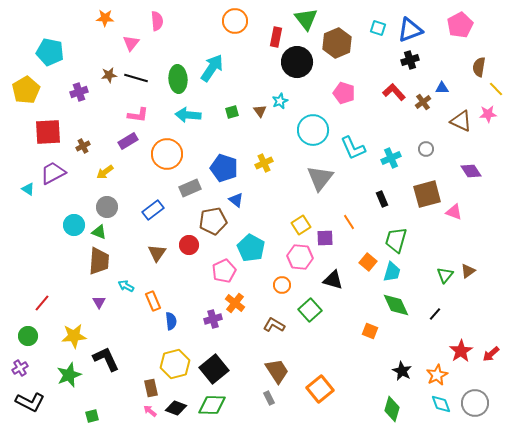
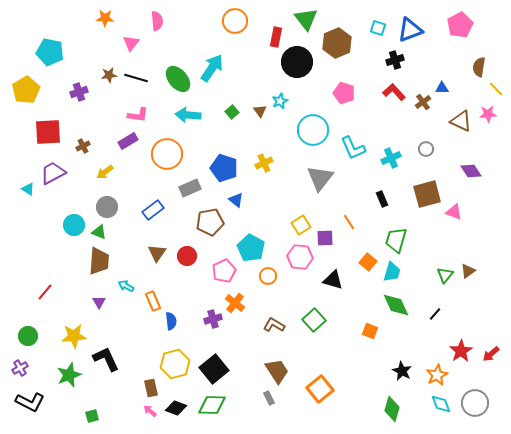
black cross at (410, 60): moved 15 px left
green ellipse at (178, 79): rotated 36 degrees counterclockwise
green square at (232, 112): rotated 24 degrees counterclockwise
brown pentagon at (213, 221): moved 3 px left, 1 px down
red circle at (189, 245): moved 2 px left, 11 px down
orange circle at (282, 285): moved 14 px left, 9 px up
red line at (42, 303): moved 3 px right, 11 px up
green square at (310, 310): moved 4 px right, 10 px down
